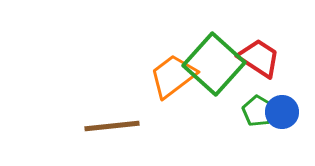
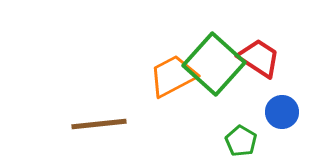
orange trapezoid: rotated 9 degrees clockwise
green pentagon: moved 17 px left, 30 px down
brown line: moved 13 px left, 2 px up
